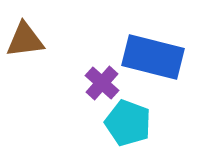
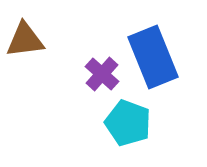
blue rectangle: rotated 54 degrees clockwise
purple cross: moved 9 px up
